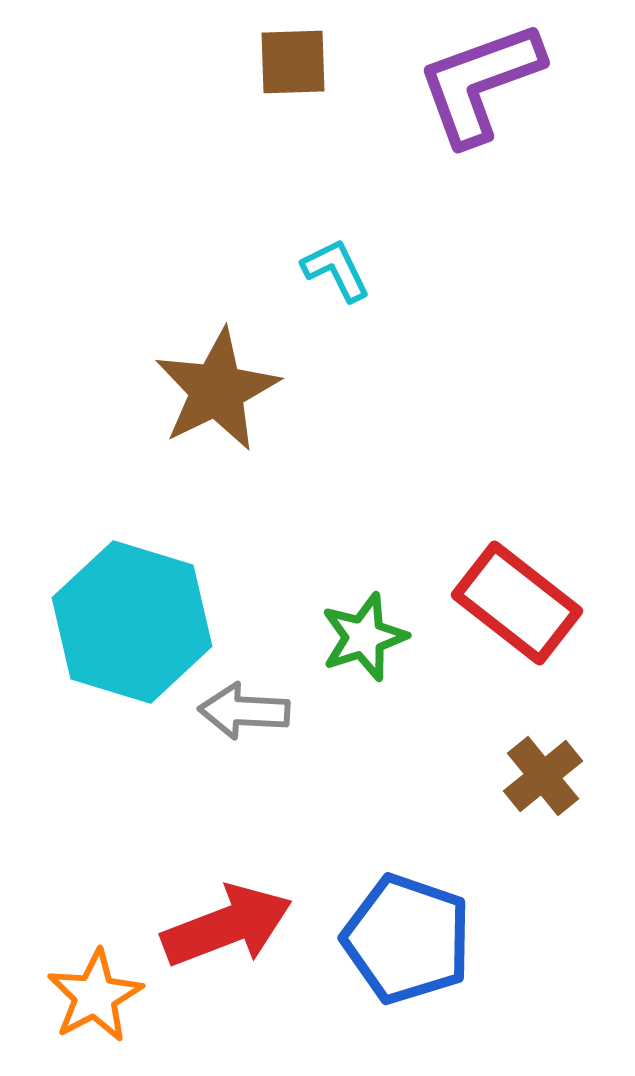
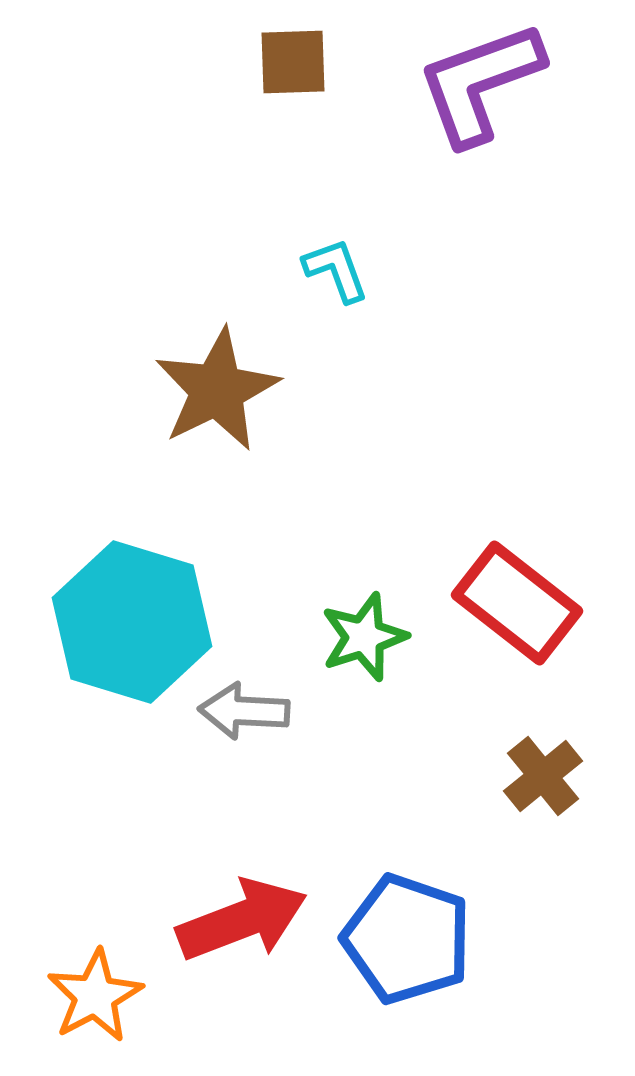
cyan L-shape: rotated 6 degrees clockwise
red arrow: moved 15 px right, 6 px up
